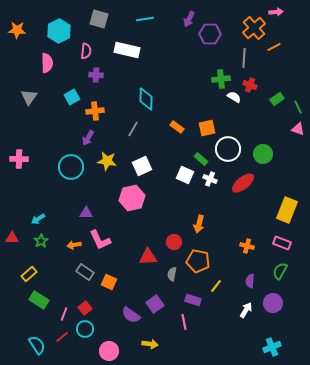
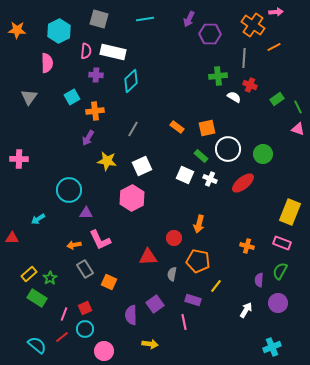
orange cross at (254, 28): moved 1 px left, 3 px up; rotated 15 degrees counterclockwise
white rectangle at (127, 50): moved 14 px left, 2 px down
green cross at (221, 79): moved 3 px left, 3 px up
cyan diamond at (146, 99): moved 15 px left, 18 px up; rotated 45 degrees clockwise
green rectangle at (201, 159): moved 3 px up
cyan circle at (71, 167): moved 2 px left, 23 px down
pink hexagon at (132, 198): rotated 15 degrees counterclockwise
yellow rectangle at (287, 210): moved 3 px right, 2 px down
green star at (41, 241): moved 9 px right, 37 px down
red circle at (174, 242): moved 4 px up
gray rectangle at (85, 272): moved 3 px up; rotated 24 degrees clockwise
purple semicircle at (250, 281): moved 9 px right, 1 px up
green rectangle at (39, 300): moved 2 px left, 2 px up
purple circle at (273, 303): moved 5 px right
red square at (85, 308): rotated 16 degrees clockwise
purple semicircle at (131, 315): rotated 54 degrees clockwise
cyan semicircle at (37, 345): rotated 18 degrees counterclockwise
pink circle at (109, 351): moved 5 px left
